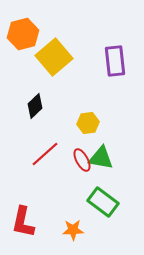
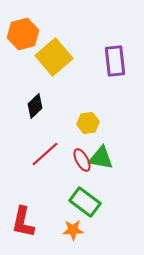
green rectangle: moved 18 px left
